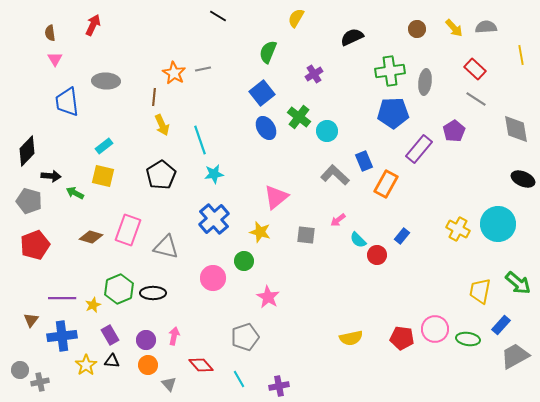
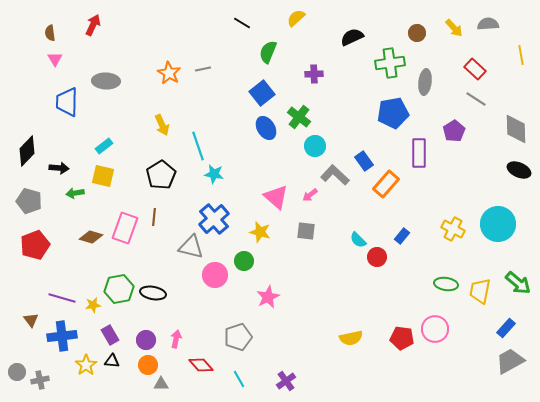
black line at (218, 16): moved 24 px right, 7 px down
yellow semicircle at (296, 18): rotated 18 degrees clockwise
gray semicircle at (486, 27): moved 2 px right, 3 px up
brown circle at (417, 29): moved 4 px down
green cross at (390, 71): moved 8 px up
orange star at (174, 73): moved 5 px left
purple cross at (314, 74): rotated 30 degrees clockwise
brown line at (154, 97): moved 120 px down
blue trapezoid at (67, 102): rotated 8 degrees clockwise
blue pentagon at (393, 113): rotated 8 degrees counterclockwise
gray diamond at (516, 129): rotated 8 degrees clockwise
cyan circle at (327, 131): moved 12 px left, 15 px down
cyan line at (200, 140): moved 2 px left, 6 px down
purple rectangle at (419, 149): moved 4 px down; rotated 40 degrees counterclockwise
blue rectangle at (364, 161): rotated 12 degrees counterclockwise
cyan star at (214, 174): rotated 18 degrees clockwise
black arrow at (51, 176): moved 8 px right, 8 px up
black ellipse at (523, 179): moved 4 px left, 9 px up
orange rectangle at (386, 184): rotated 12 degrees clockwise
green arrow at (75, 193): rotated 36 degrees counterclockwise
pink triangle at (276, 197): rotated 40 degrees counterclockwise
pink arrow at (338, 220): moved 28 px left, 25 px up
yellow cross at (458, 229): moved 5 px left
pink rectangle at (128, 230): moved 3 px left, 2 px up
gray square at (306, 235): moved 4 px up
gray triangle at (166, 247): moved 25 px right
red circle at (377, 255): moved 2 px down
pink circle at (213, 278): moved 2 px right, 3 px up
green hexagon at (119, 289): rotated 12 degrees clockwise
black ellipse at (153, 293): rotated 10 degrees clockwise
pink star at (268, 297): rotated 15 degrees clockwise
purple line at (62, 298): rotated 16 degrees clockwise
yellow star at (93, 305): rotated 14 degrees clockwise
brown triangle at (31, 320): rotated 14 degrees counterclockwise
blue rectangle at (501, 325): moved 5 px right, 3 px down
pink arrow at (174, 336): moved 2 px right, 3 px down
gray pentagon at (245, 337): moved 7 px left
green ellipse at (468, 339): moved 22 px left, 55 px up
gray trapezoid at (515, 356): moved 5 px left, 5 px down
gray circle at (20, 370): moved 3 px left, 2 px down
gray cross at (40, 382): moved 2 px up
gray triangle at (169, 384): moved 8 px left; rotated 49 degrees counterclockwise
purple cross at (279, 386): moved 7 px right, 5 px up; rotated 24 degrees counterclockwise
